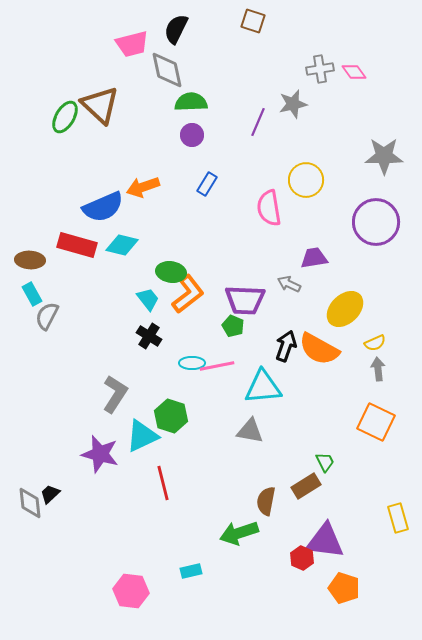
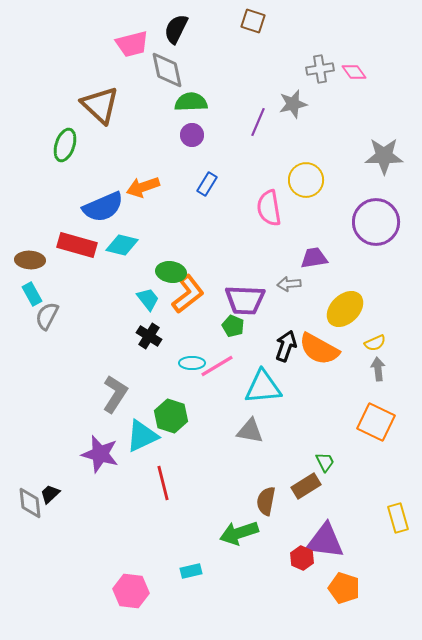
green ellipse at (65, 117): moved 28 px down; rotated 12 degrees counterclockwise
gray arrow at (289, 284): rotated 30 degrees counterclockwise
pink line at (217, 366): rotated 20 degrees counterclockwise
